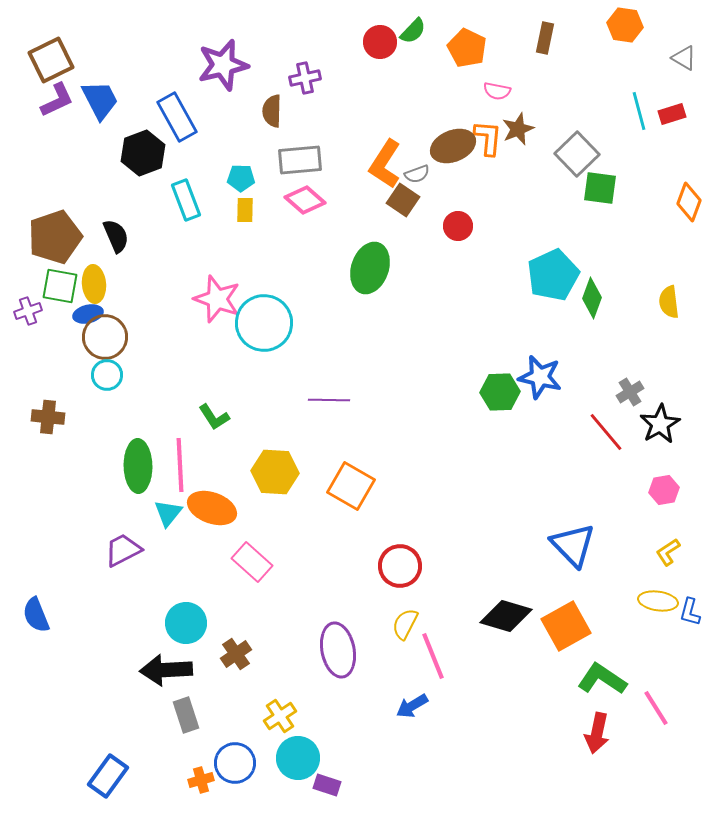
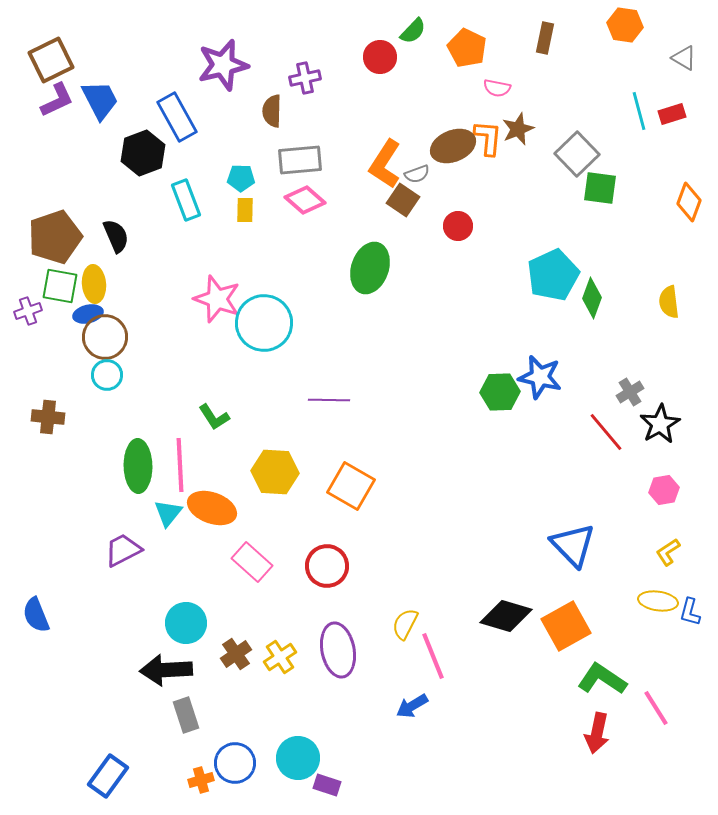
red circle at (380, 42): moved 15 px down
pink semicircle at (497, 91): moved 3 px up
red circle at (400, 566): moved 73 px left
yellow cross at (280, 716): moved 59 px up
